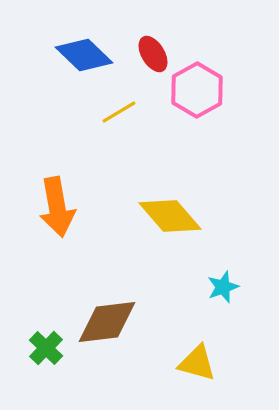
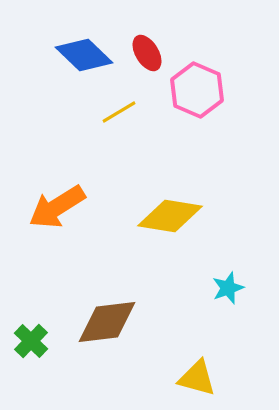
red ellipse: moved 6 px left, 1 px up
pink hexagon: rotated 8 degrees counterclockwise
orange arrow: rotated 68 degrees clockwise
yellow diamond: rotated 40 degrees counterclockwise
cyan star: moved 5 px right, 1 px down
green cross: moved 15 px left, 7 px up
yellow triangle: moved 15 px down
